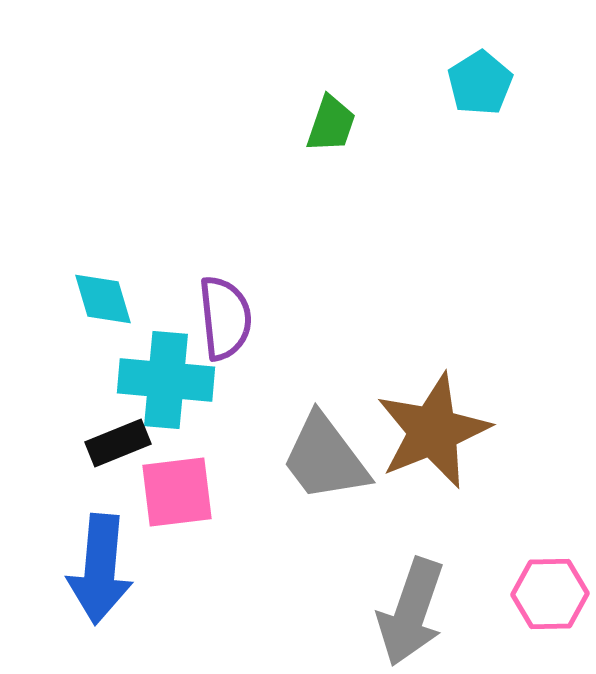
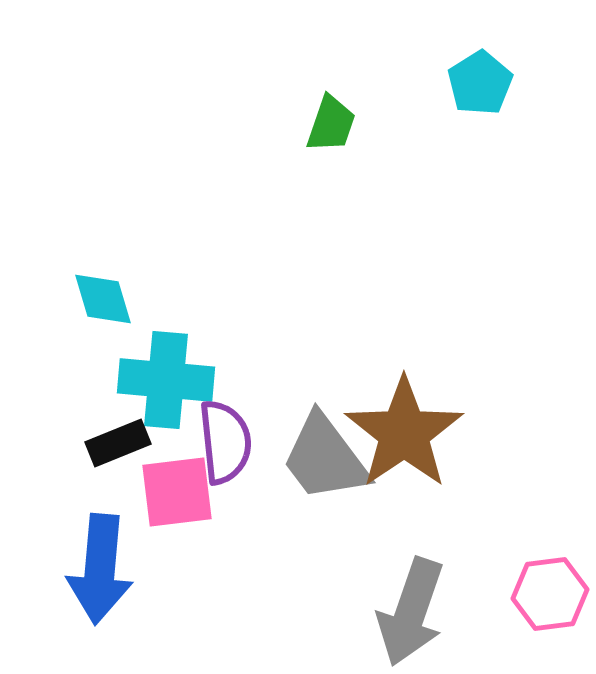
purple semicircle: moved 124 px down
brown star: moved 29 px left, 2 px down; rotated 12 degrees counterclockwise
pink hexagon: rotated 6 degrees counterclockwise
